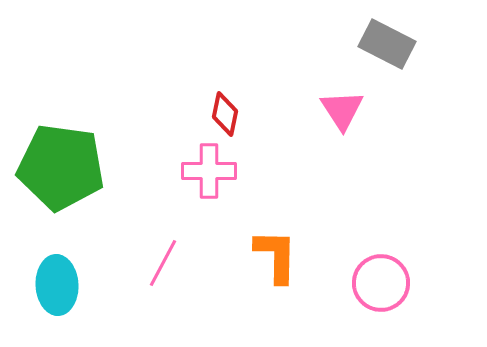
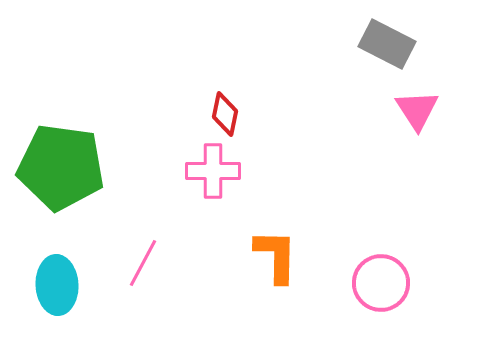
pink triangle: moved 75 px right
pink cross: moved 4 px right
pink line: moved 20 px left
